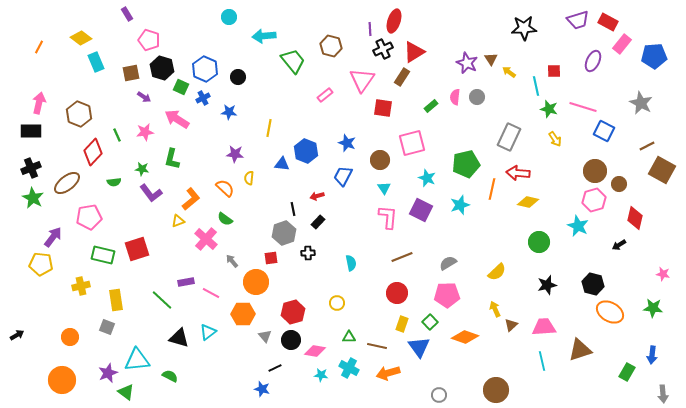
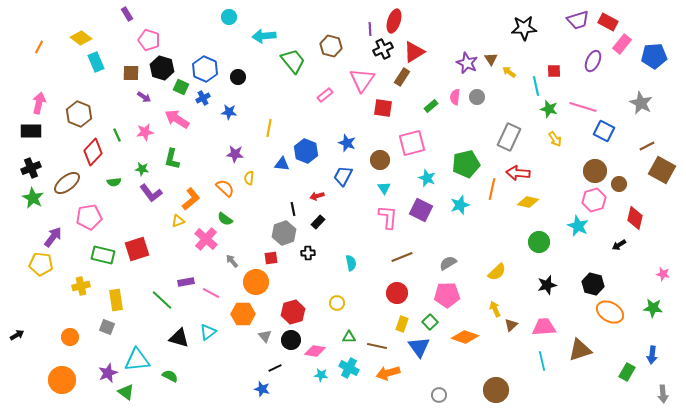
brown square at (131, 73): rotated 12 degrees clockwise
